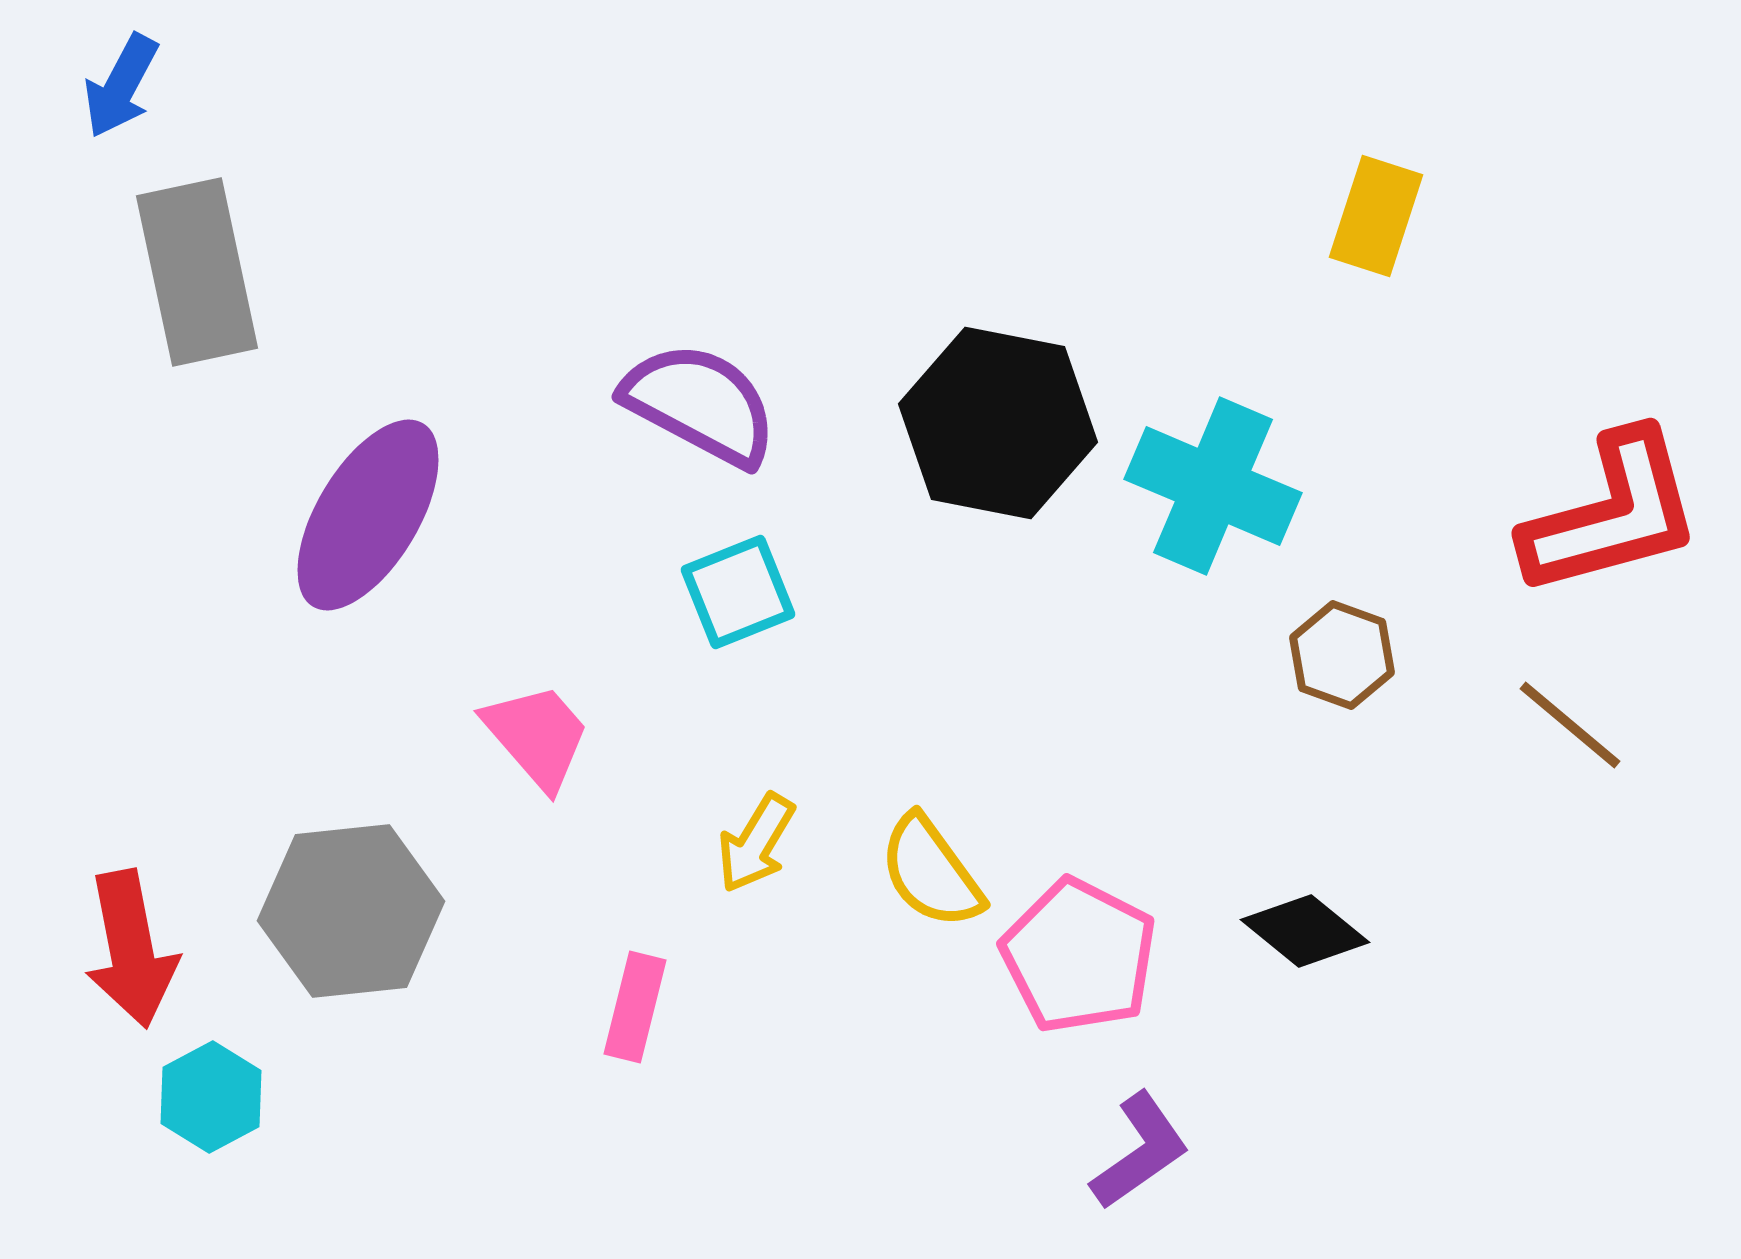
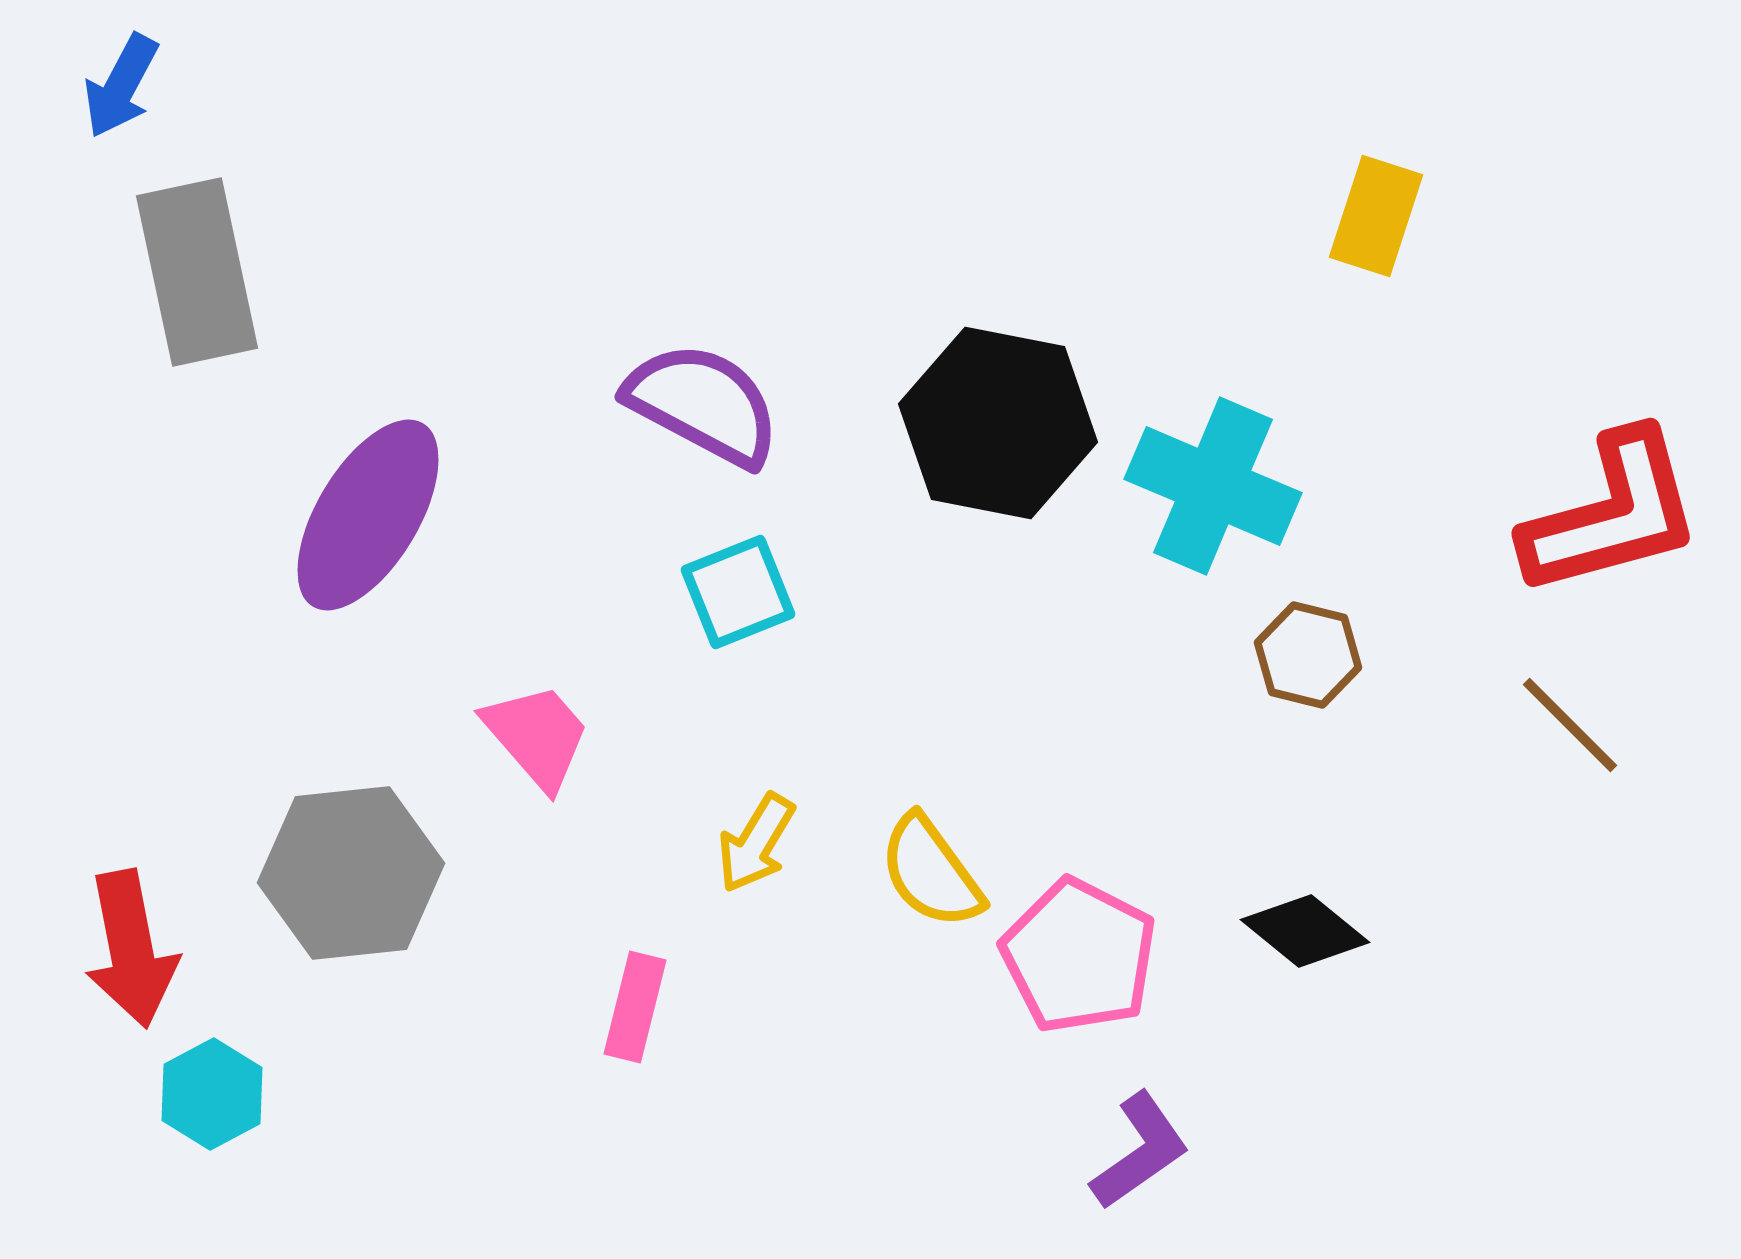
purple semicircle: moved 3 px right
brown hexagon: moved 34 px left; rotated 6 degrees counterclockwise
brown line: rotated 5 degrees clockwise
gray hexagon: moved 38 px up
cyan hexagon: moved 1 px right, 3 px up
